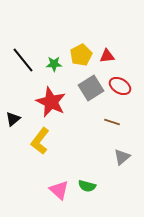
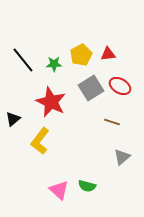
red triangle: moved 1 px right, 2 px up
